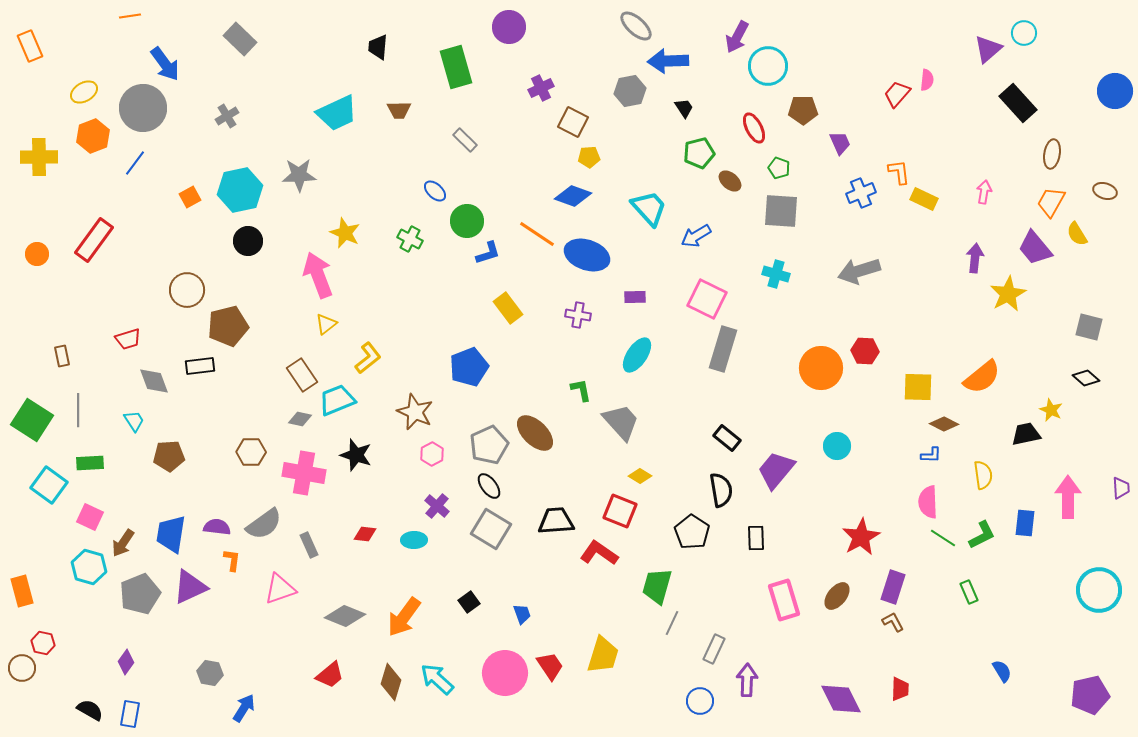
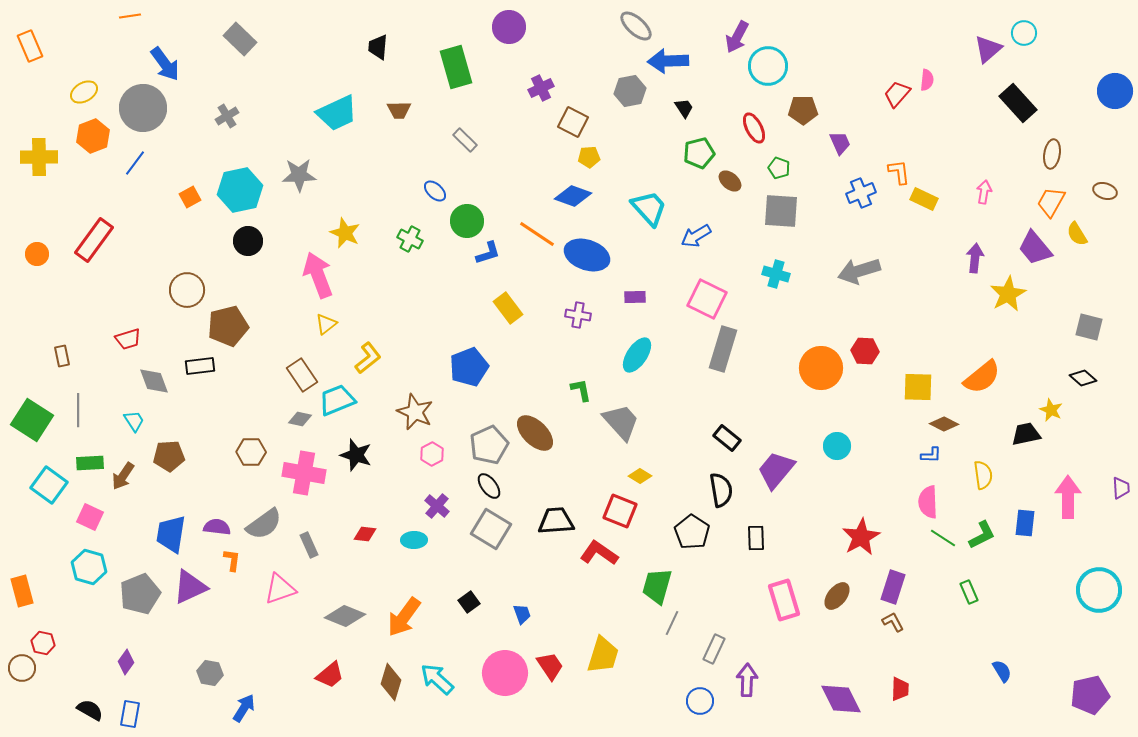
black diamond at (1086, 378): moved 3 px left
brown arrow at (123, 543): moved 67 px up
